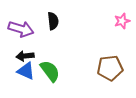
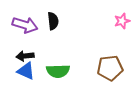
purple arrow: moved 4 px right, 4 px up
green semicircle: moved 8 px right; rotated 125 degrees clockwise
